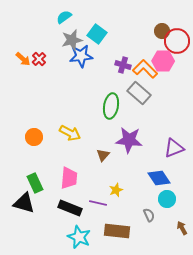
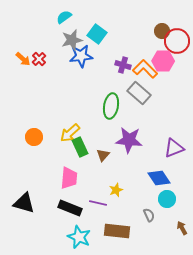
yellow arrow: rotated 110 degrees clockwise
green rectangle: moved 45 px right, 36 px up
